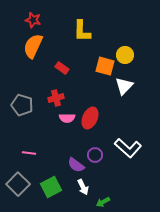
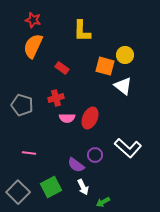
white triangle: moved 1 px left; rotated 36 degrees counterclockwise
gray square: moved 8 px down
